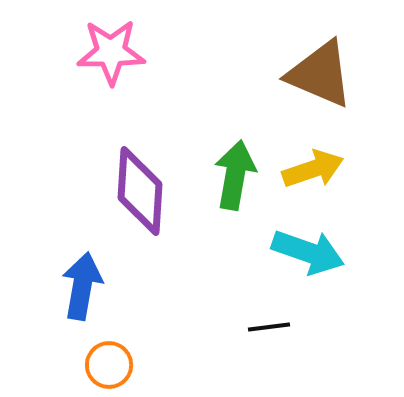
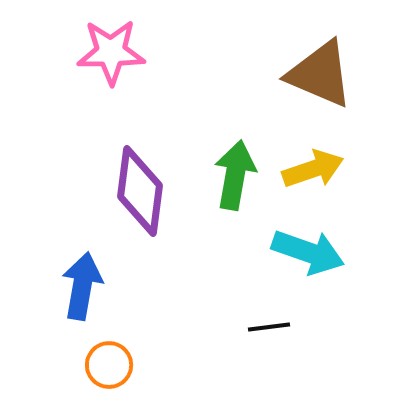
purple diamond: rotated 4 degrees clockwise
